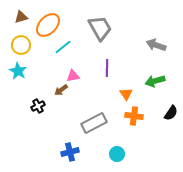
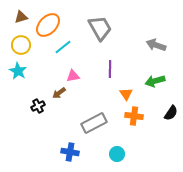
purple line: moved 3 px right, 1 px down
brown arrow: moved 2 px left, 3 px down
blue cross: rotated 24 degrees clockwise
